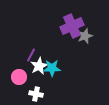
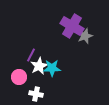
purple cross: rotated 35 degrees counterclockwise
